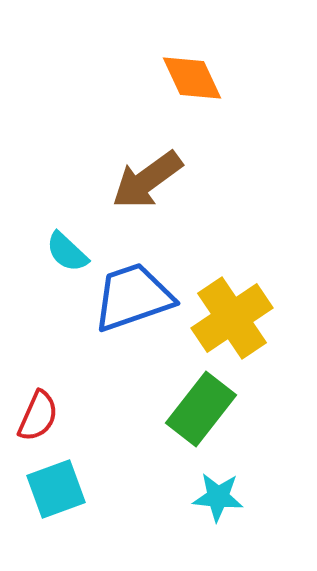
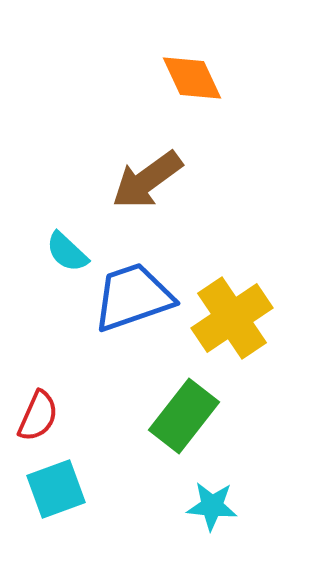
green rectangle: moved 17 px left, 7 px down
cyan star: moved 6 px left, 9 px down
